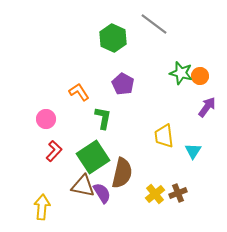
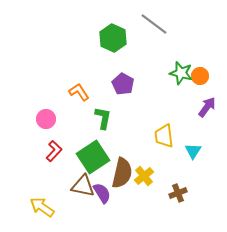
yellow cross: moved 11 px left, 18 px up
yellow arrow: rotated 60 degrees counterclockwise
